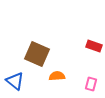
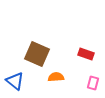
red rectangle: moved 8 px left, 8 px down
orange semicircle: moved 1 px left, 1 px down
pink rectangle: moved 2 px right, 1 px up
